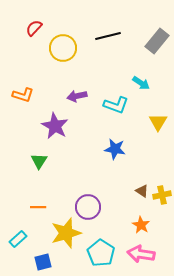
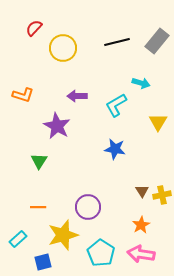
black line: moved 9 px right, 6 px down
cyan arrow: rotated 18 degrees counterclockwise
purple arrow: rotated 12 degrees clockwise
cyan L-shape: rotated 130 degrees clockwise
purple star: moved 2 px right
brown triangle: rotated 24 degrees clockwise
orange star: rotated 12 degrees clockwise
yellow star: moved 3 px left, 2 px down
